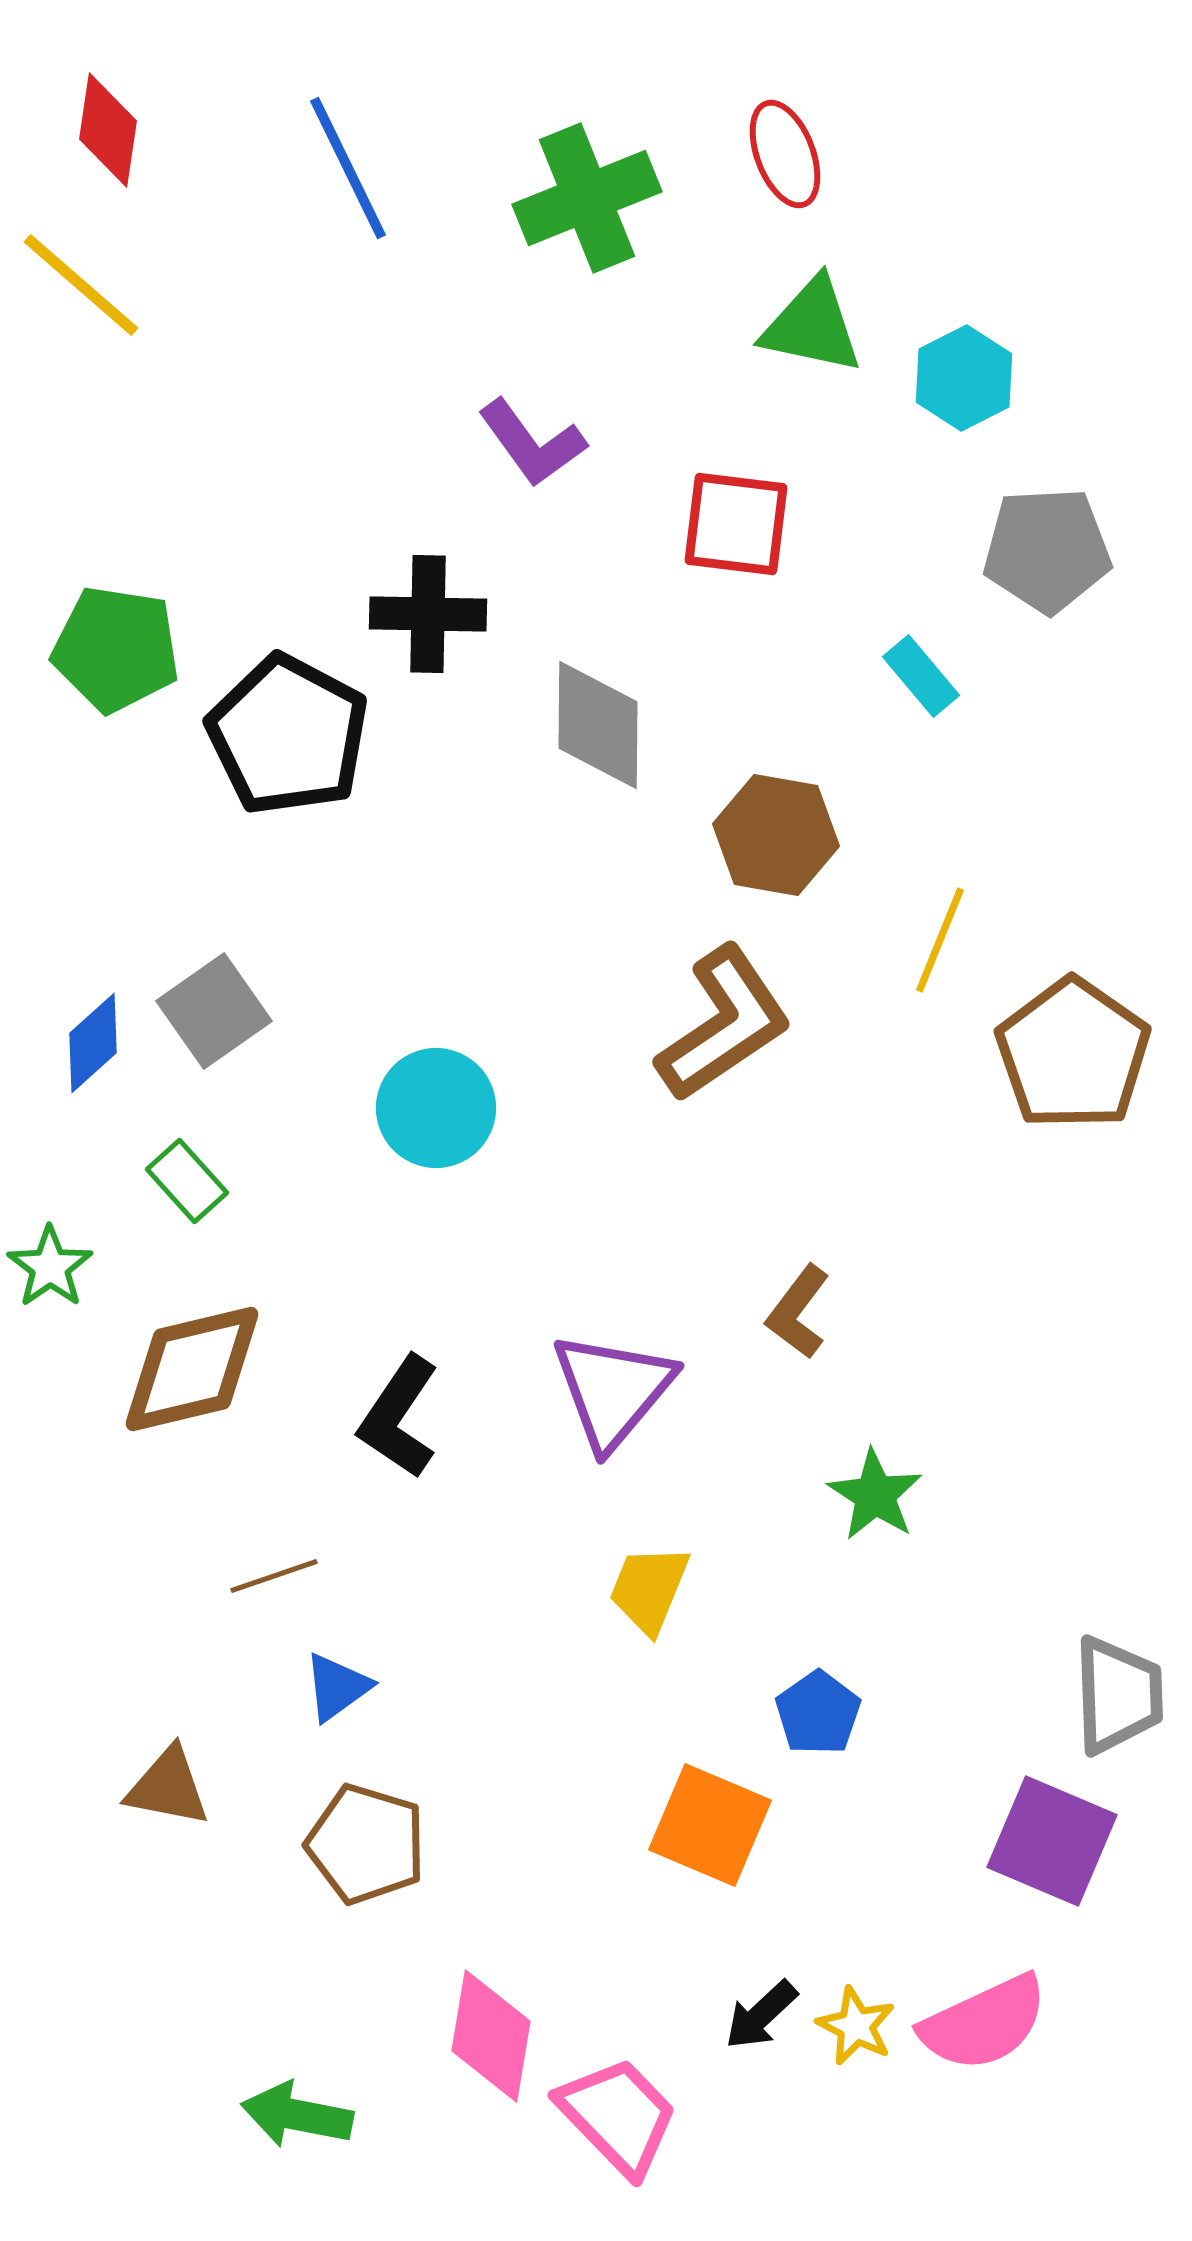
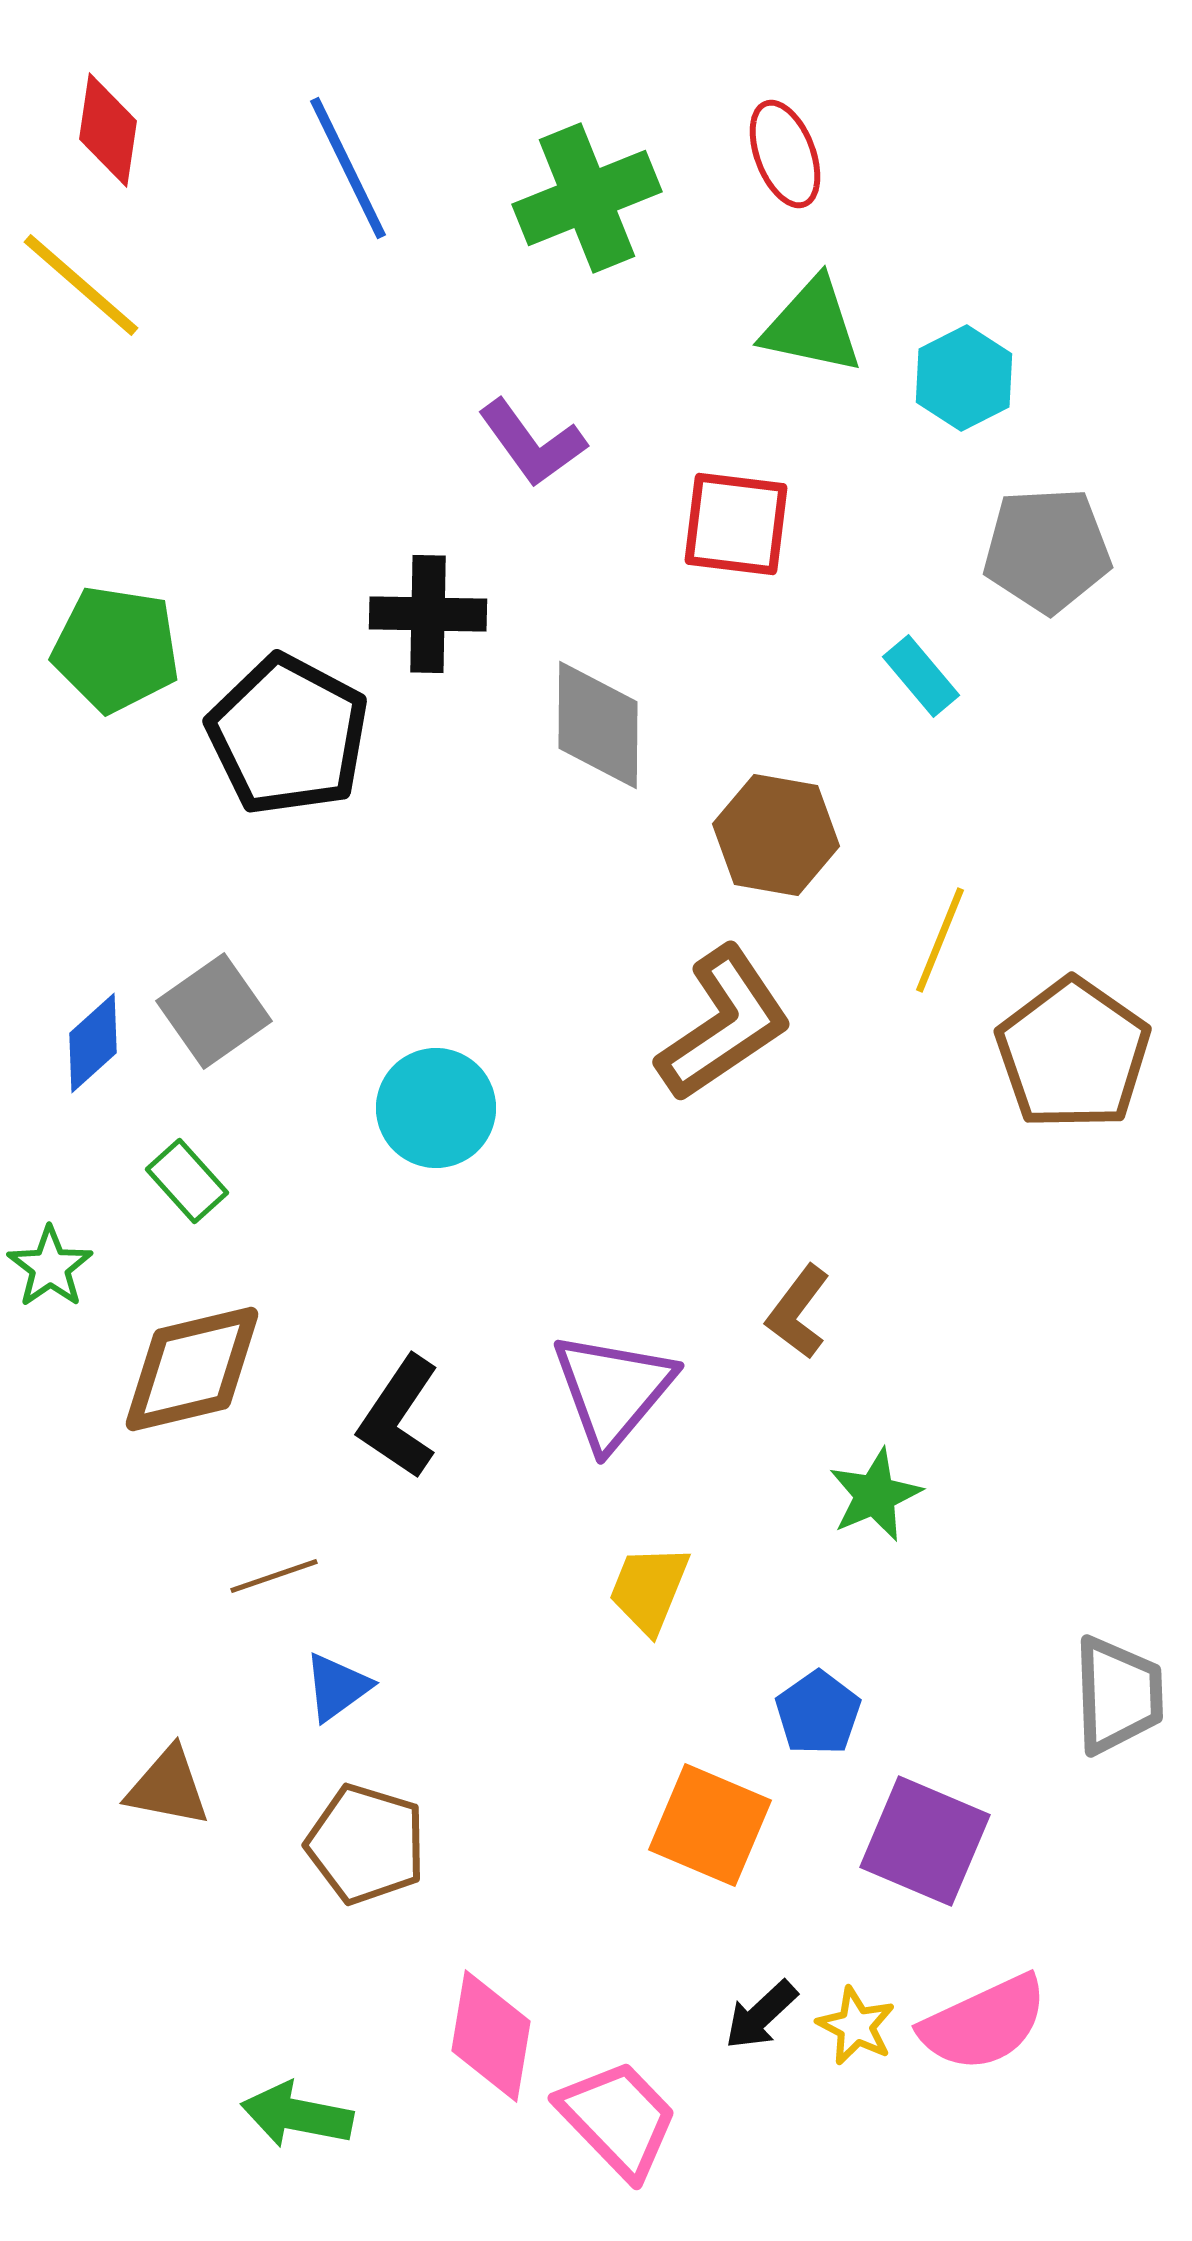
green star at (875, 1495): rotated 16 degrees clockwise
purple square at (1052, 1841): moved 127 px left
pink trapezoid at (618, 2116): moved 3 px down
